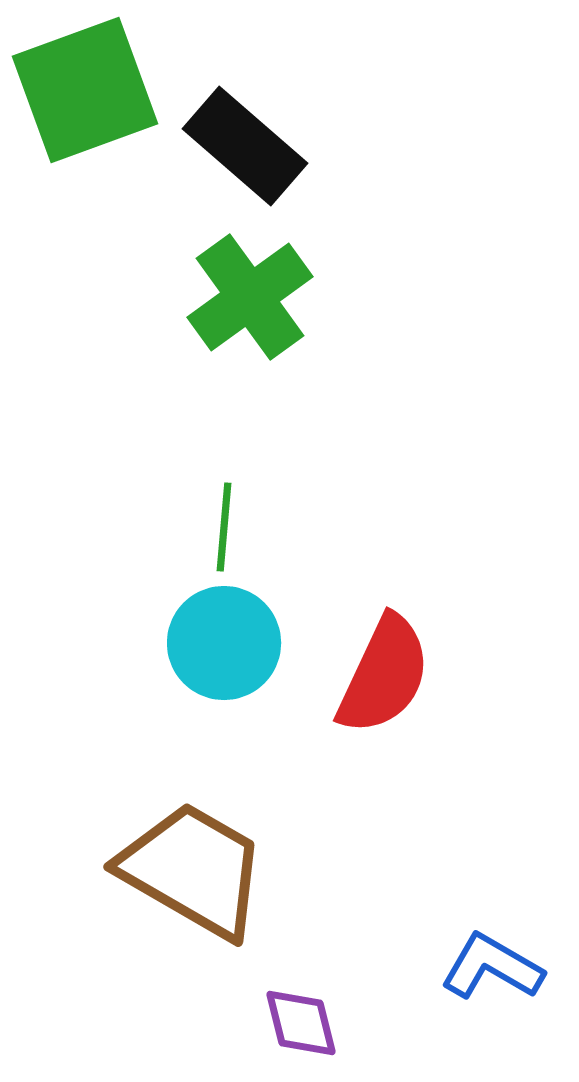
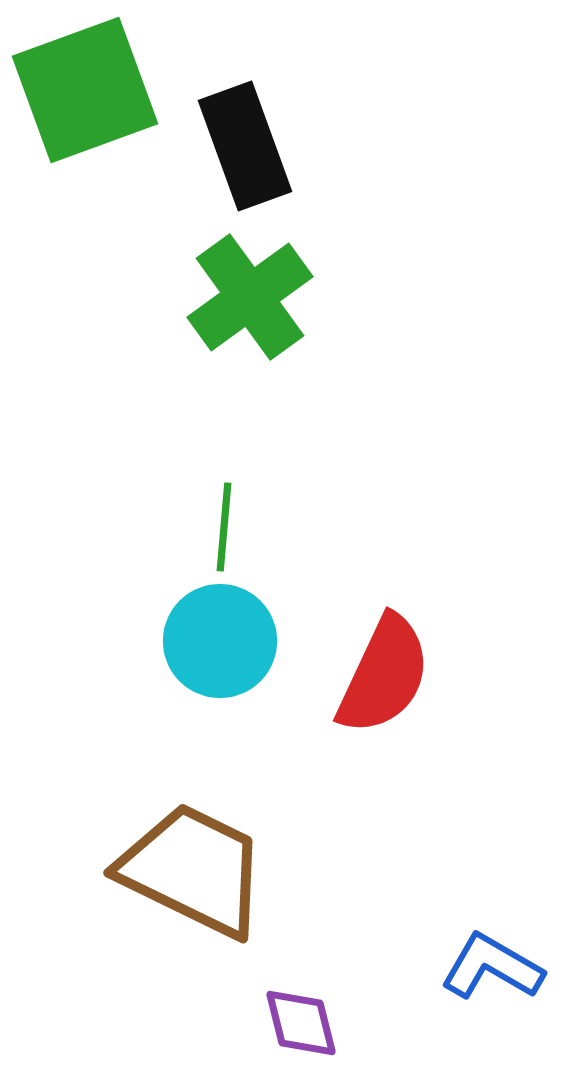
black rectangle: rotated 29 degrees clockwise
cyan circle: moved 4 px left, 2 px up
brown trapezoid: rotated 4 degrees counterclockwise
